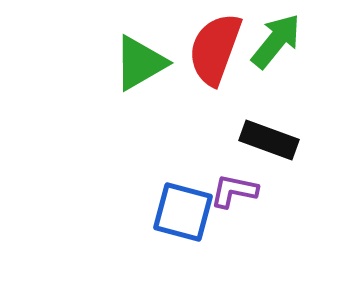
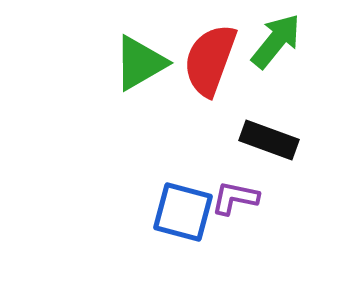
red semicircle: moved 5 px left, 11 px down
purple L-shape: moved 1 px right, 7 px down
